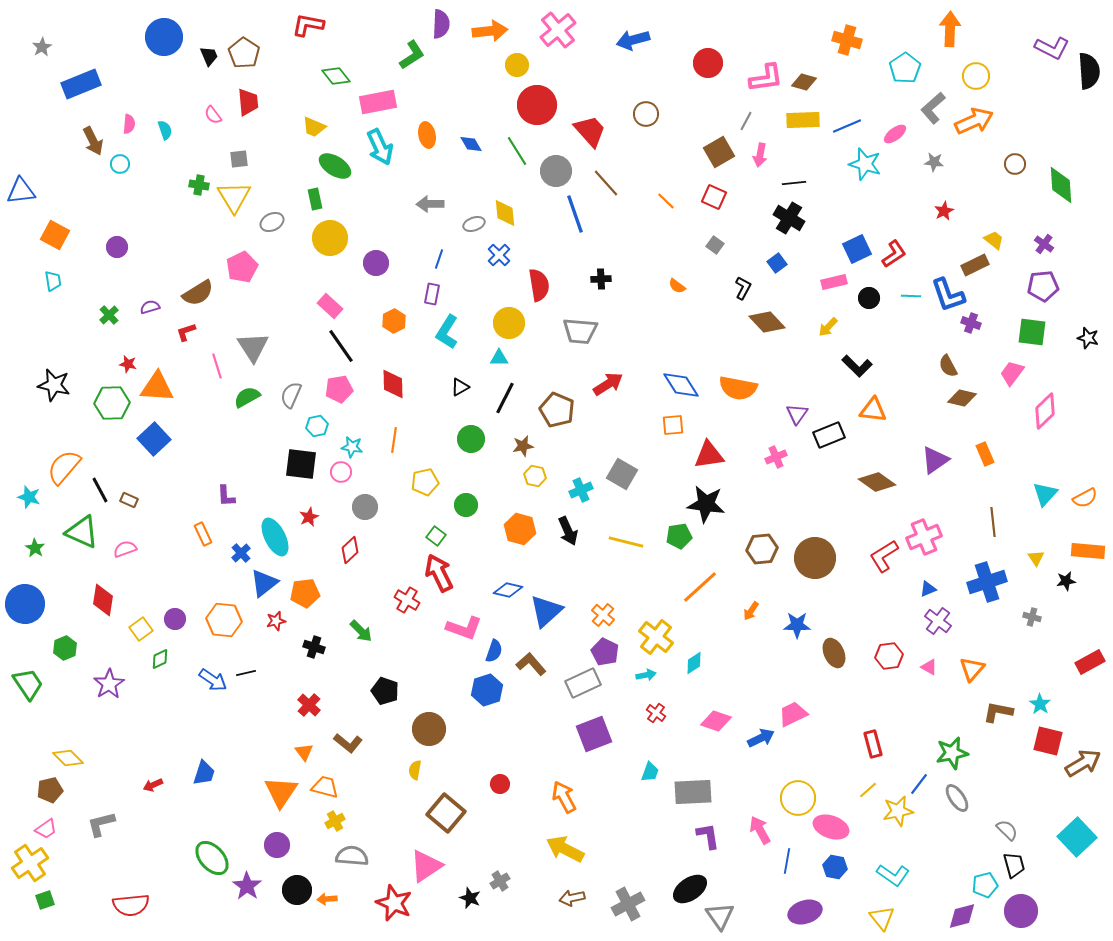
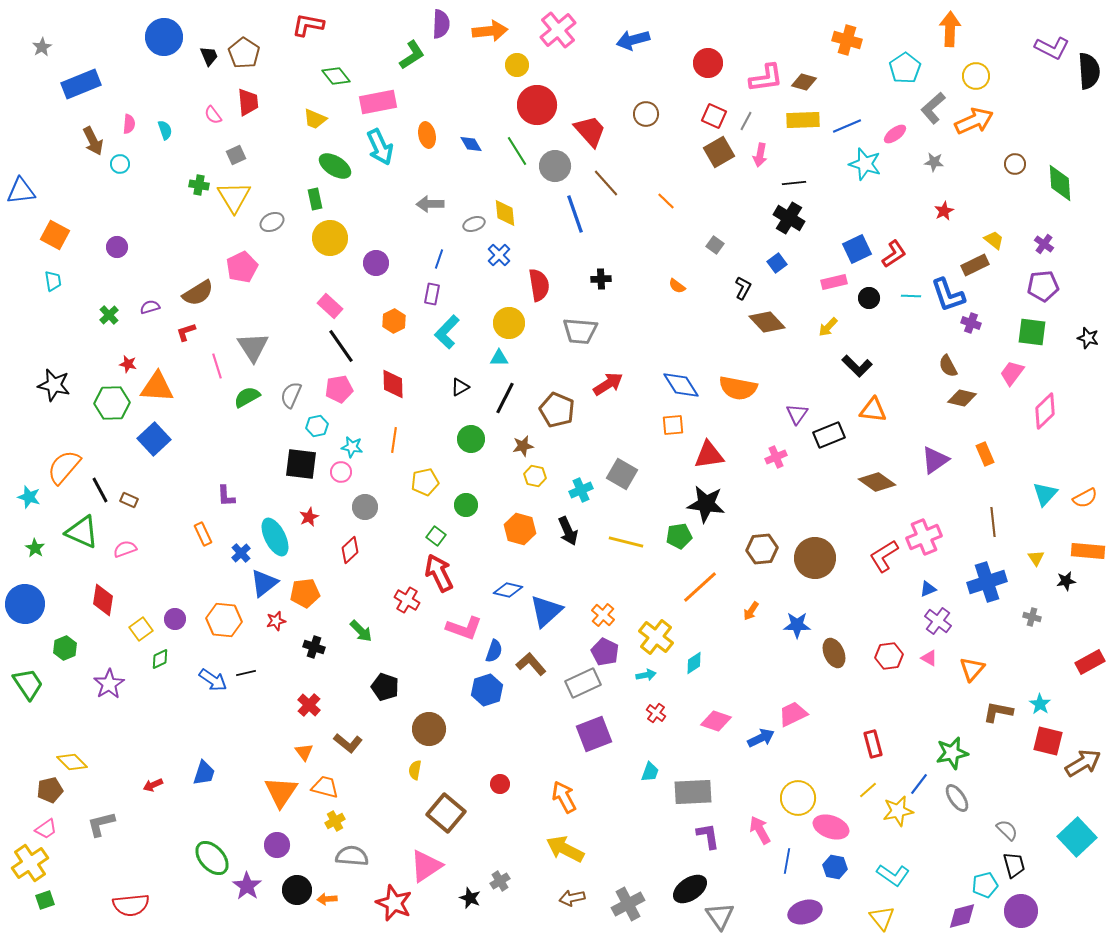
yellow trapezoid at (314, 127): moved 1 px right, 8 px up
gray square at (239, 159): moved 3 px left, 4 px up; rotated 18 degrees counterclockwise
gray circle at (556, 171): moved 1 px left, 5 px up
green diamond at (1061, 185): moved 1 px left, 2 px up
red square at (714, 197): moved 81 px up
cyan L-shape at (447, 332): rotated 12 degrees clockwise
pink triangle at (929, 667): moved 9 px up
black pentagon at (385, 691): moved 4 px up
yellow diamond at (68, 758): moved 4 px right, 4 px down
